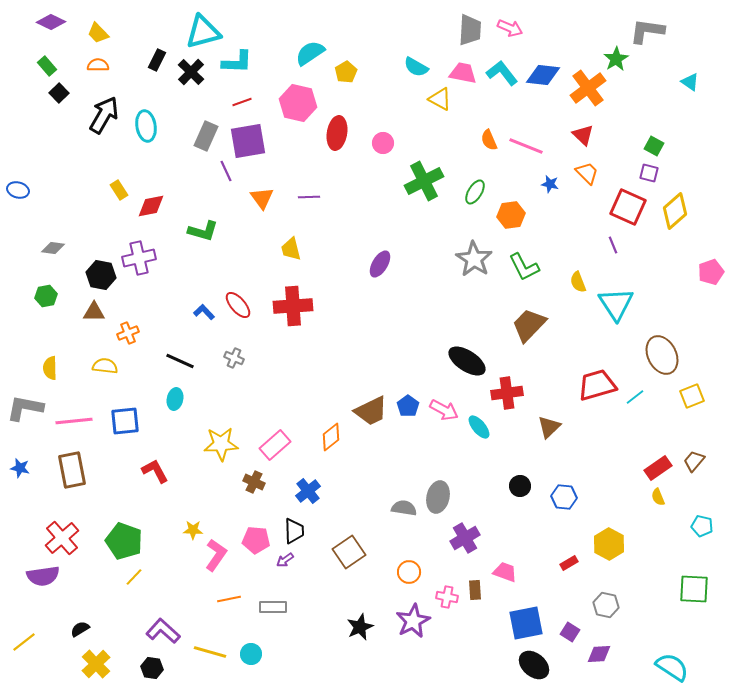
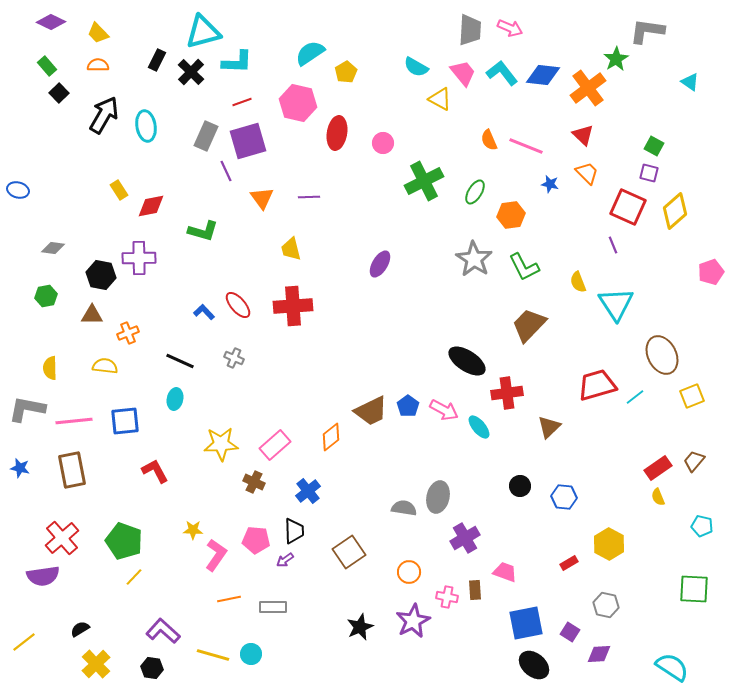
pink trapezoid at (463, 73): rotated 40 degrees clockwise
purple square at (248, 141): rotated 6 degrees counterclockwise
purple cross at (139, 258): rotated 12 degrees clockwise
brown triangle at (94, 312): moved 2 px left, 3 px down
gray L-shape at (25, 408): moved 2 px right, 1 px down
yellow line at (210, 652): moved 3 px right, 3 px down
